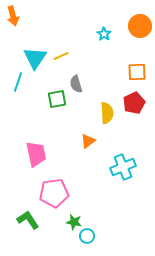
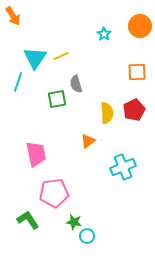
orange arrow: rotated 18 degrees counterclockwise
red pentagon: moved 7 px down
